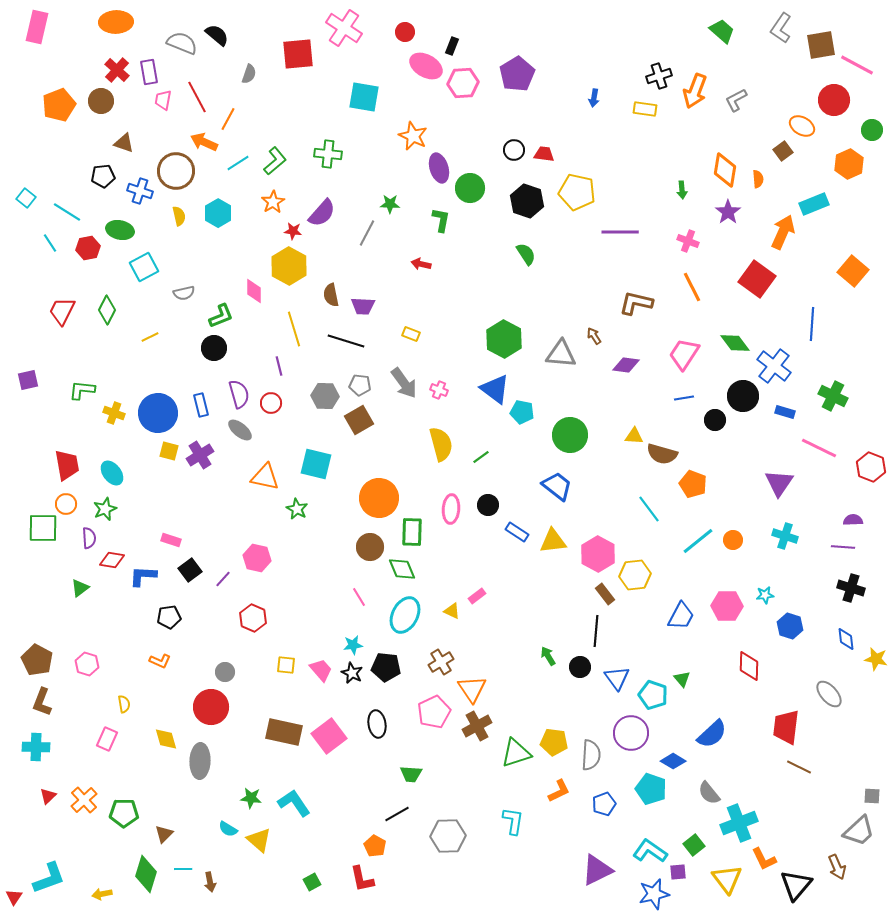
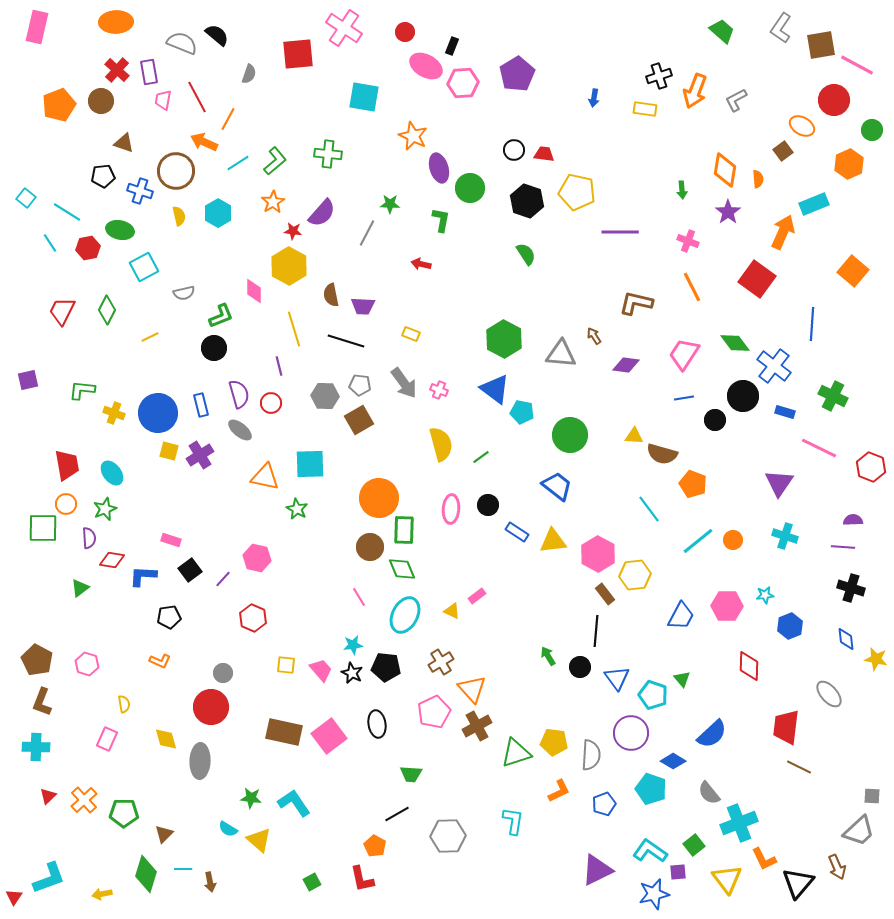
cyan square at (316, 464): moved 6 px left; rotated 16 degrees counterclockwise
green rectangle at (412, 532): moved 8 px left, 2 px up
blue hexagon at (790, 626): rotated 20 degrees clockwise
gray circle at (225, 672): moved 2 px left, 1 px down
orange triangle at (472, 689): rotated 8 degrees counterclockwise
black triangle at (796, 885): moved 2 px right, 2 px up
